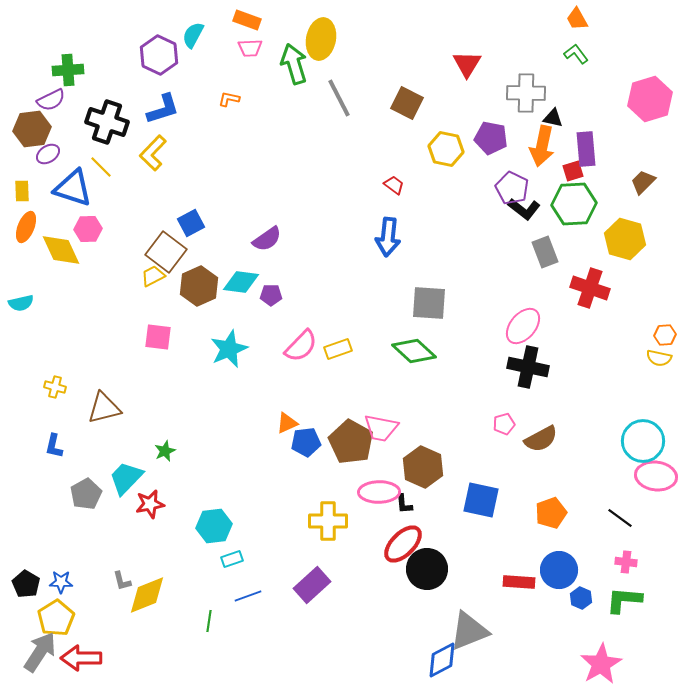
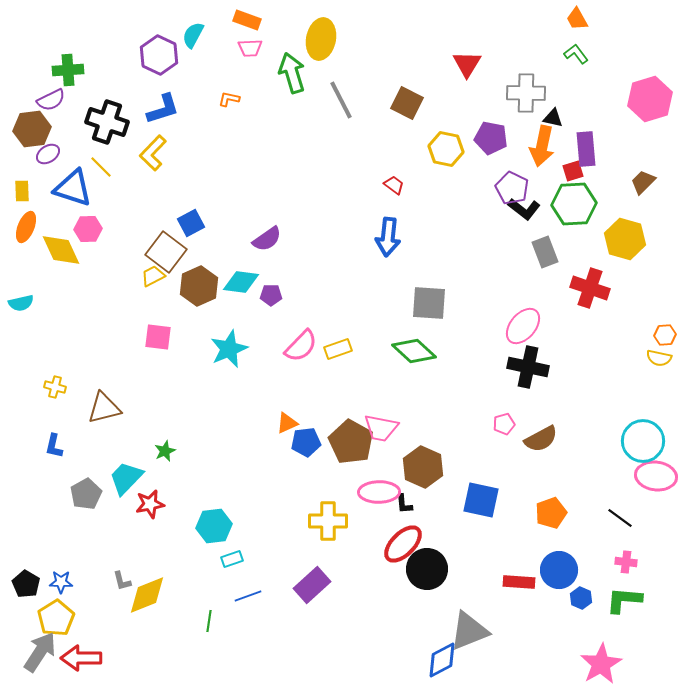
green arrow at (294, 64): moved 2 px left, 9 px down
gray line at (339, 98): moved 2 px right, 2 px down
